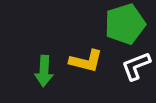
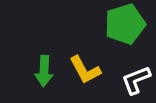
yellow L-shape: moved 1 px left, 9 px down; rotated 48 degrees clockwise
white L-shape: moved 14 px down
